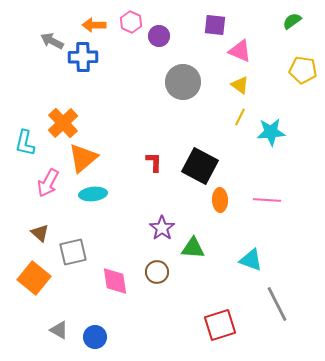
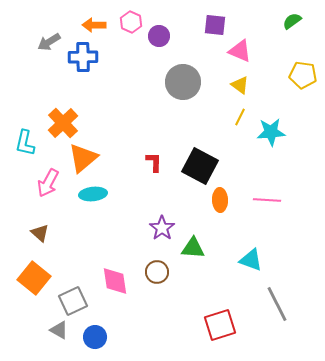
gray arrow: moved 3 px left, 1 px down; rotated 60 degrees counterclockwise
yellow pentagon: moved 5 px down
gray square: moved 49 px down; rotated 12 degrees counterclockwise
